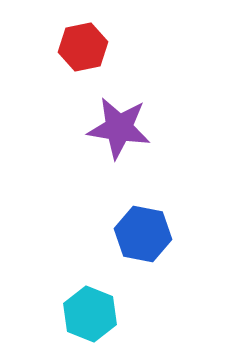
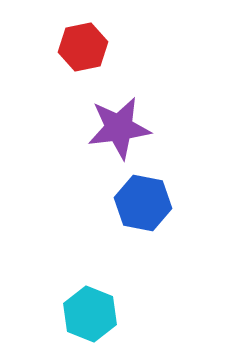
purple star: rotated 16 degrees counterclockwise
blue hexagon: moved 31 px up
